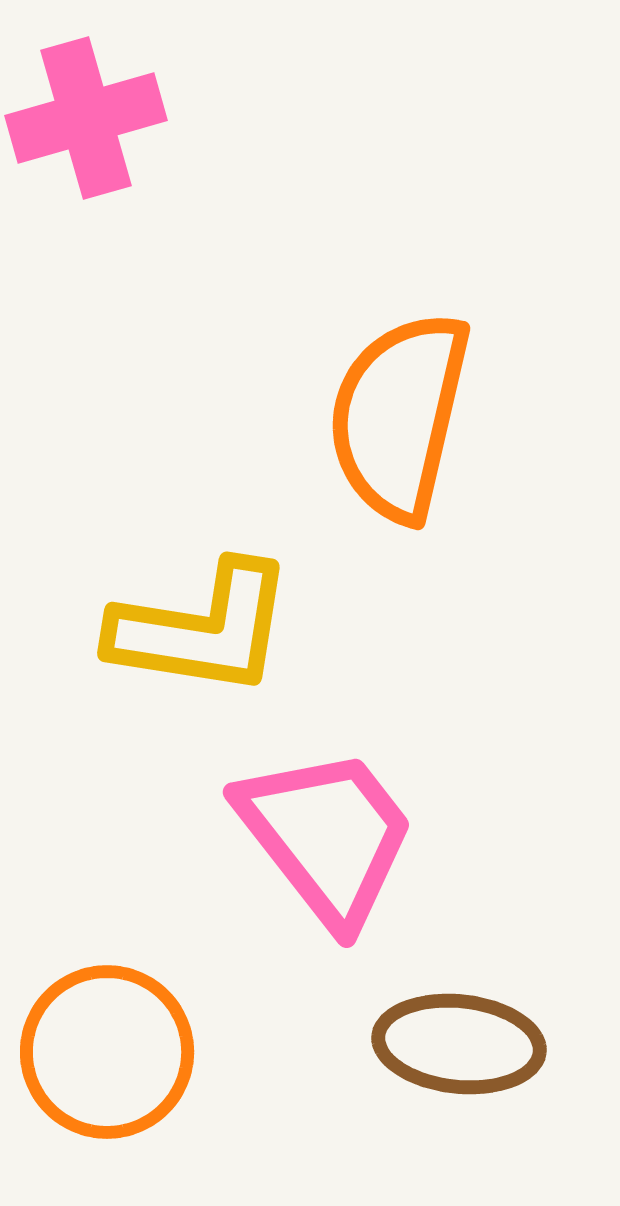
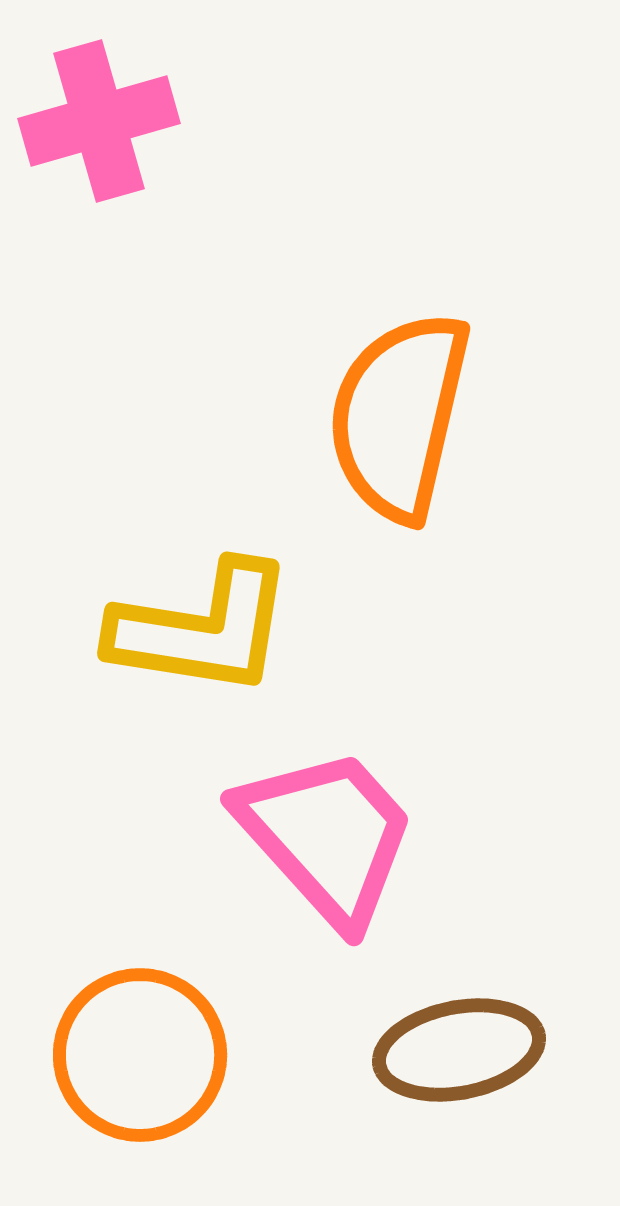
pink cross: moved 13 px right, 3 px down
pink trapezoid: rotated 4 degrees counterclockwise
brown ellipse: moved 6 px down; rotated 17 degrees counterclockwise
orange circle: moved 33 px right, 3 px down
